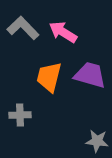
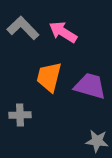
purple trapezoid: moved 11 px down
